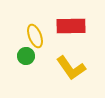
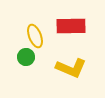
green circle: moved 1 px down
yellow L-shape: rotated 32 degrees counterclockwise
